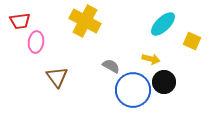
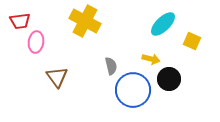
gray semicircle: rotated 48 degrees clockwise
black circle: moved 5 px right, 3 px up
